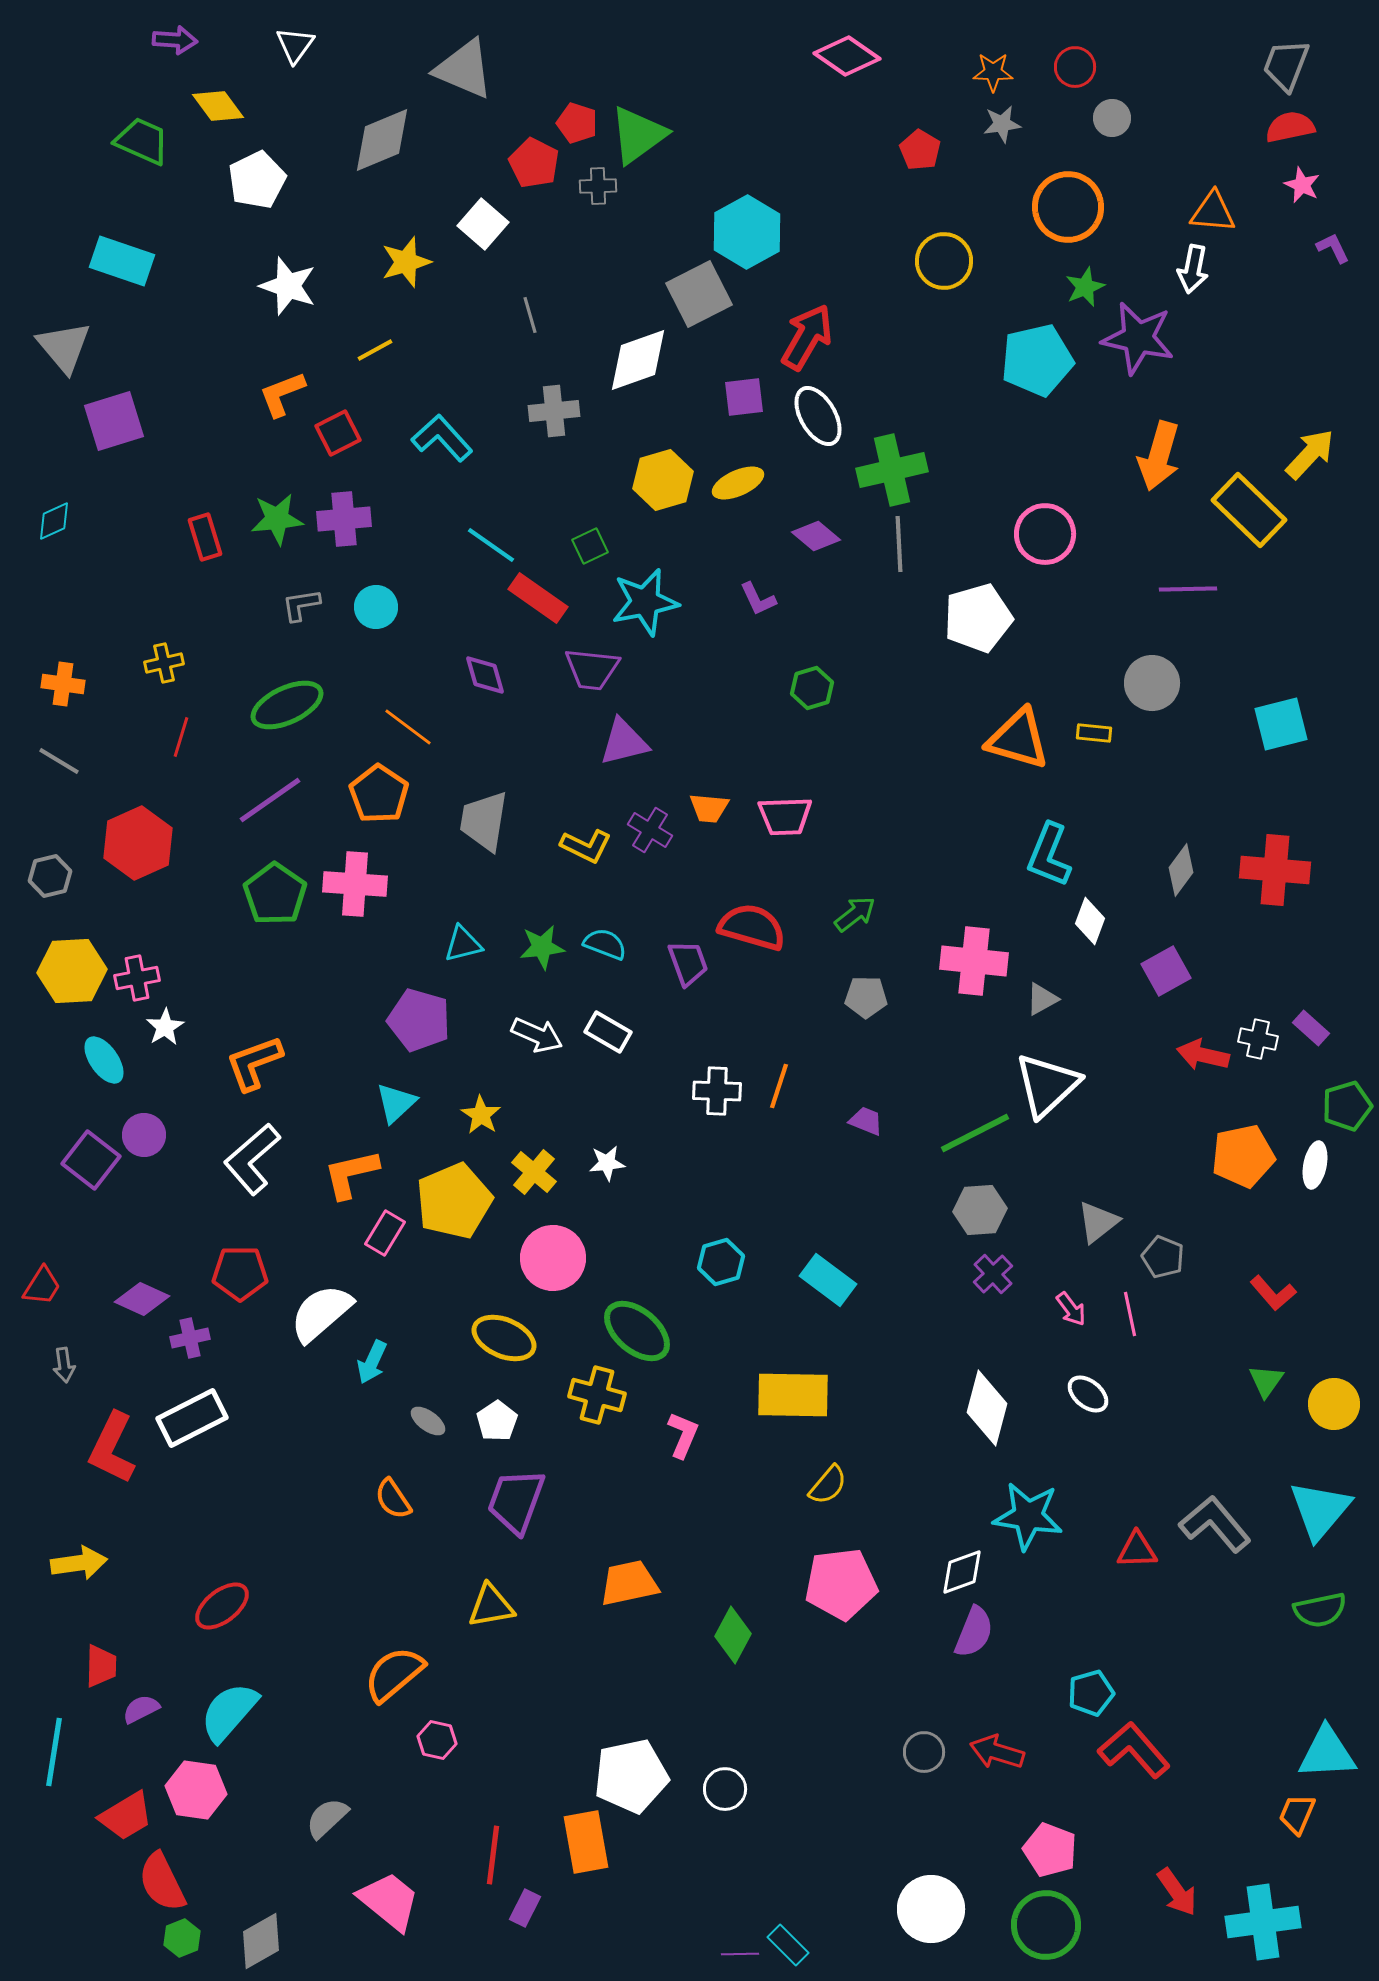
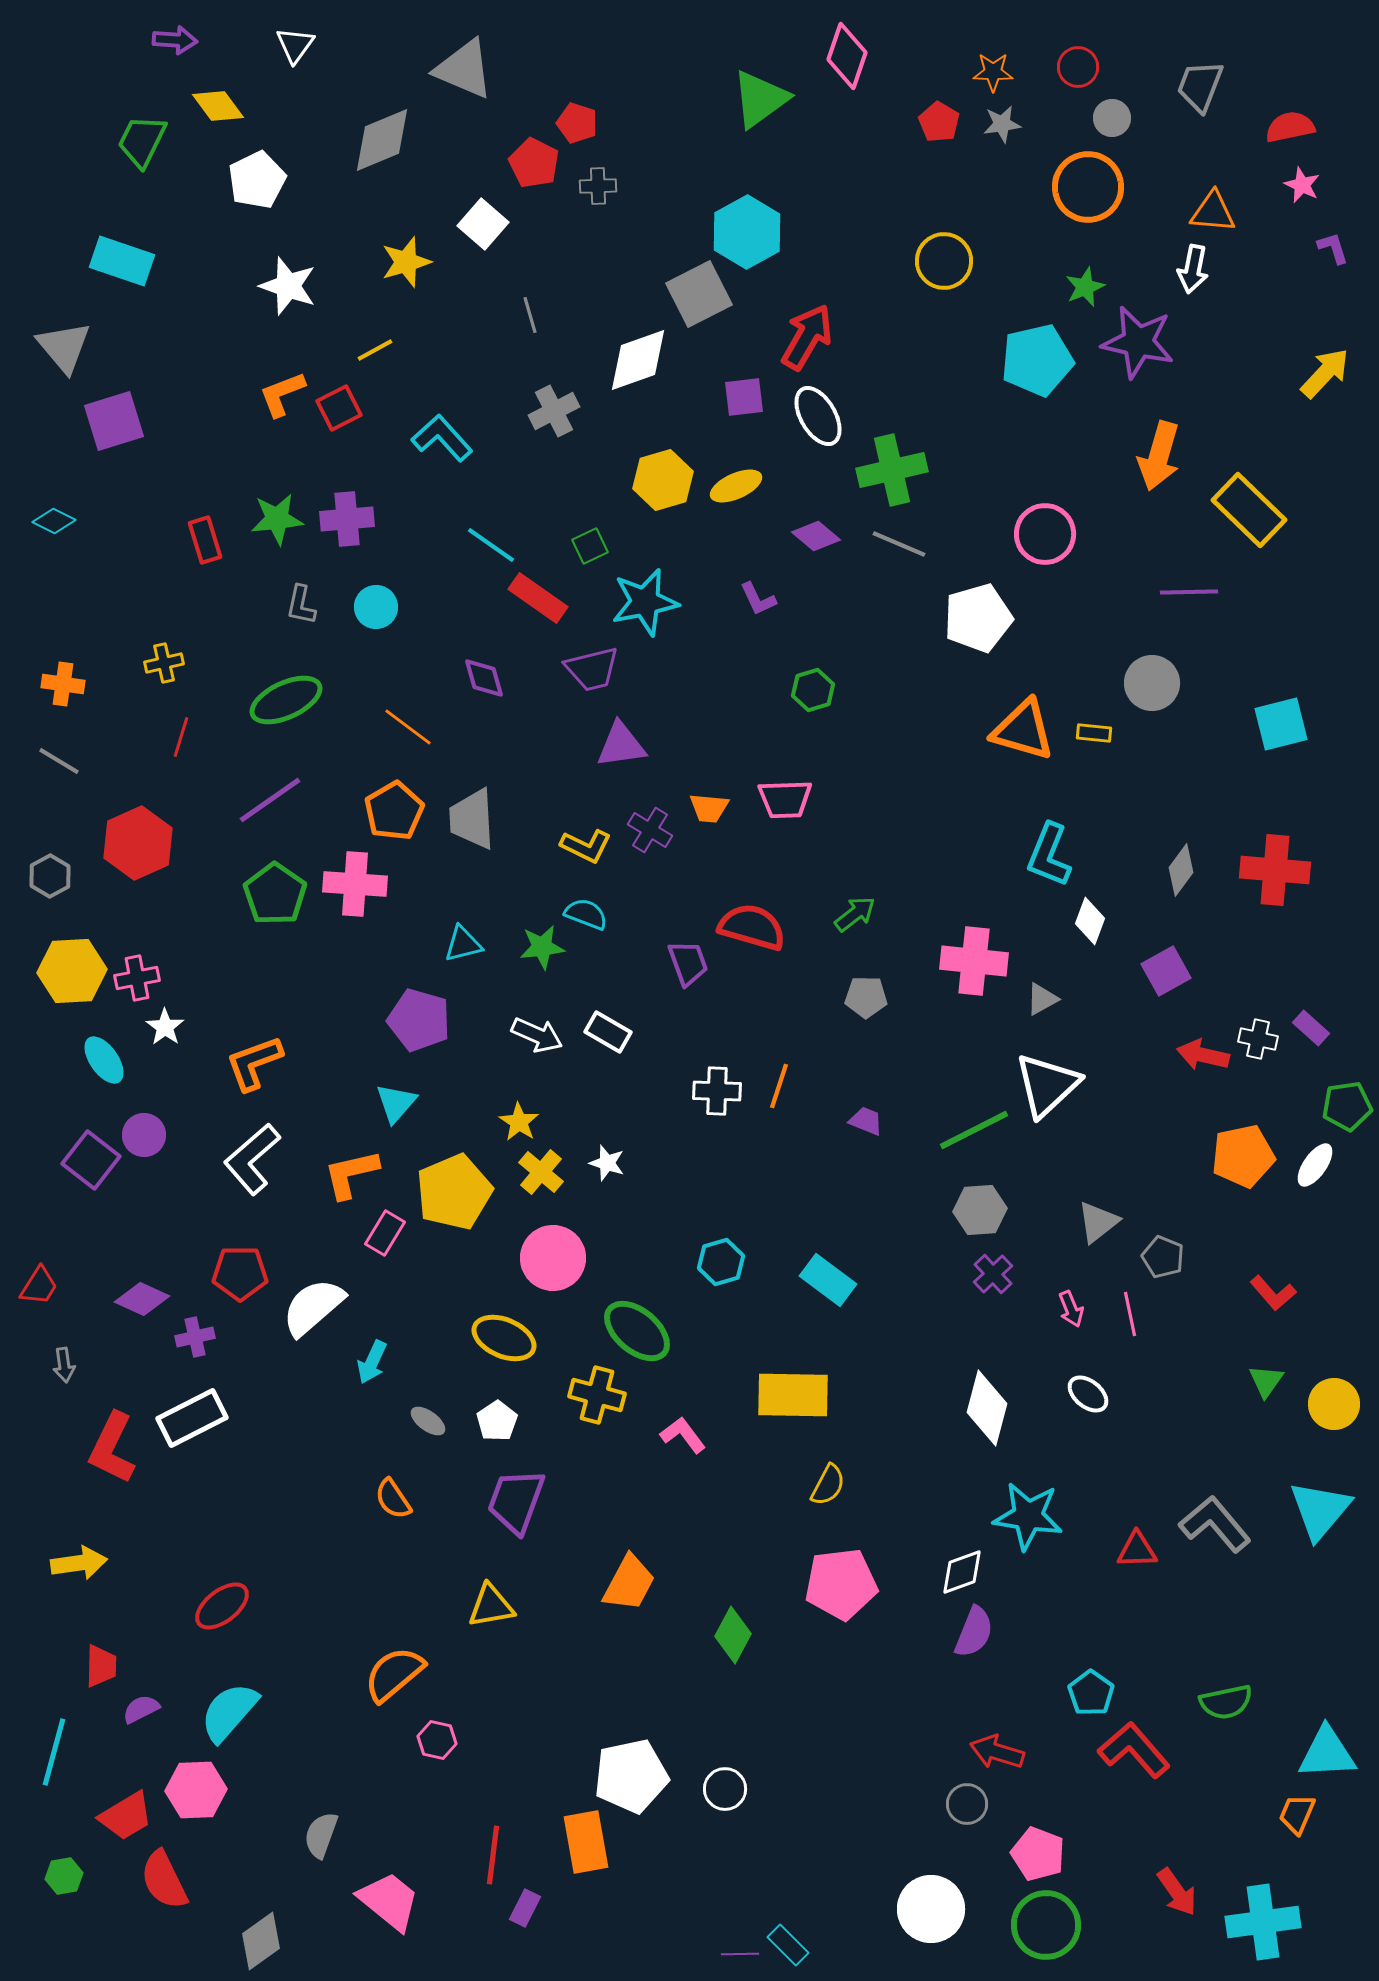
pink diamond at (847, 56): rotated 74 degrees clockwise
gray trapezoid at (1286, 65): moved 86 px left, 21 px down
red circle at (1075, 67): moved 3 px right
green triangle at (638, 135): moved 122 px right, 36 px up
green trapezoid at (142, 141): rotated 88 degrees counterclockwise
red pentagon at (920, 150): moved 19 px right, 28 px up
orange circle at (1068, 207): moved 20 px right, 20 px up
purple L-shape at (1333, 248): rotated 9 degrees clockwise
purple star at (1138, 338): moved 4 px down
gray cross at (554, 411): rotated 21 degrees counterclockwise
red square at (338, 433): moved 1 px right, 25 px up
yellow arrow at (1310, 454): moved 15 px right, 81 px up
yellow ellipse at (738, 483): moved 2 px left, 3 px down
purple cross at (344, 519): moved 3 px right
cyan diamond at (54, 521): rotated 51 degrees clockwise
red rectangle at (205, 537): moved 3 px down
gray line at (899, 544): rotated 64 degrees counterclockwise
purple line at (1188, 589): moved 1 px right, 3 px down
gray L-shape at (301, 605): rotated 69 degrees counterclockwise
purple trapezoid at (592, 669): rotated 20 degrees counterclockwise
purple diamond at (485, 675): moved 1 px left, 3 px down
green hexagon at (812, 688): moved 1 px right, 2 px down
green ellipse at (287, 705): moved 1 px left, 5 px up
orange triangle at (1018, 739): moved 5 px right, 9 px up
purple triangle at (624, 742): moved 3 px left, 3 px down; rotated 6 degrees clockwise
orange pentagon at (379, 794): moved 15 px right, 17 px down; rotated 8 degrees clockwise
pink trapezoid at (785, 816): moved 17 px up
gray trapezoid at (484, 821): moved 12 px left, 2 px up; rotated 12 degrees counterclockwise
gray hexagon at (50, 876): rotated 15 degrees counterclockwise
cyan semicircle at (605, 944): moved 19 px left, 30 px up
white star at (165, 1027): rotated 6 degrees counterclockwise
cyan triangle at (396, 1103): rotated 6 degrees counterclockwise
green pentagon at (1347, 1106): rotated 9 degrees clockwise
yellow star at (481, 1115): moved 38 px right, 7 px down
green line at (975, 1133): moved 1 px left, 3 px up
white star at (607, 1163): rotated 24 degrees clockwise
white ellipse at (1315, 1165): rotated 24 degrees clockwise
yellow cross at (534, 1172): moved 7 px right
yellow pentagon at (454, 1201): moved 9 px up
red trapezoid at (42, 1286): moved 3 px left
pink arrow at (1071, 1309): rotated 15 degrees clockwise
white semicircle at (321, 1313): moved 8 px left, 6 px up
purple cross at (190, 1338): moved 5 px right, 1 px up
pink L-shape at (683, 1435): rotated 60 degrees counterclockwise
yellow semicircle at (828, 1485): rotated 12 degrees counterclockwise
orange trapezoid at (629, 1583): rotated 130 degrees clockwise
green semicircle at (1320, 1610): moved 94 px left, 92 px down
cyan pentagon at (1091, 1693): rotated 21 degrees counterclockwise
cyan line at (54, 1752): rotated 6 degrees clockwise
gray circle at (924, 1752): moved 43 px right, 52 px down
pink hexagon at (196, 1790): rotated 10 degrees counterclockwise
gray semicircle at (327, 1818): moved 6 px left, 17 px down; rotated 27 degrees counterclockwise
pink pentagon at (1050, 1850): moved 12 px left, 4 px down
red semicircle at (162, 1882): moved 2 px right, 2 px up
green hexagon at (182, 1938): moved 118 px left, 62 px up; rotated 12 degrees clockwise
gray diamond at (261, 1941): rotated 6 degrees counterclockwise
